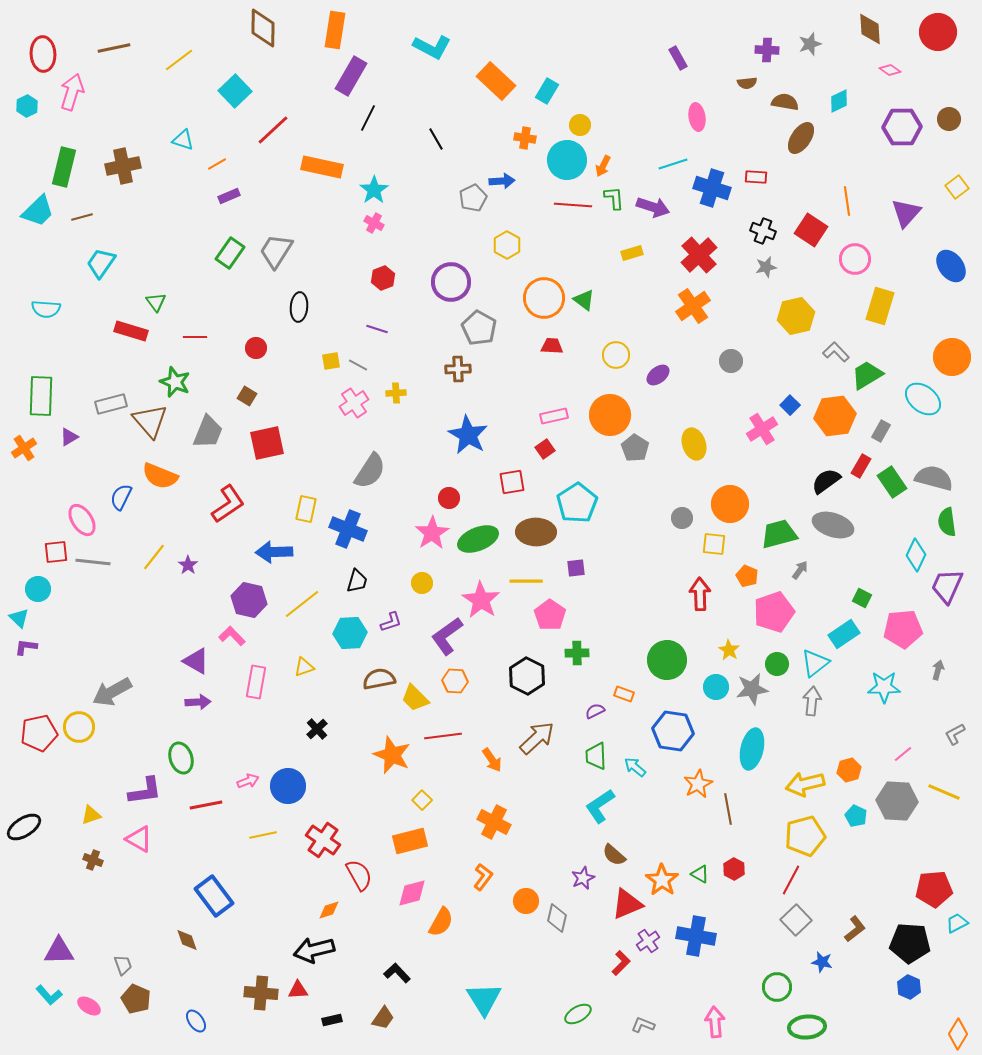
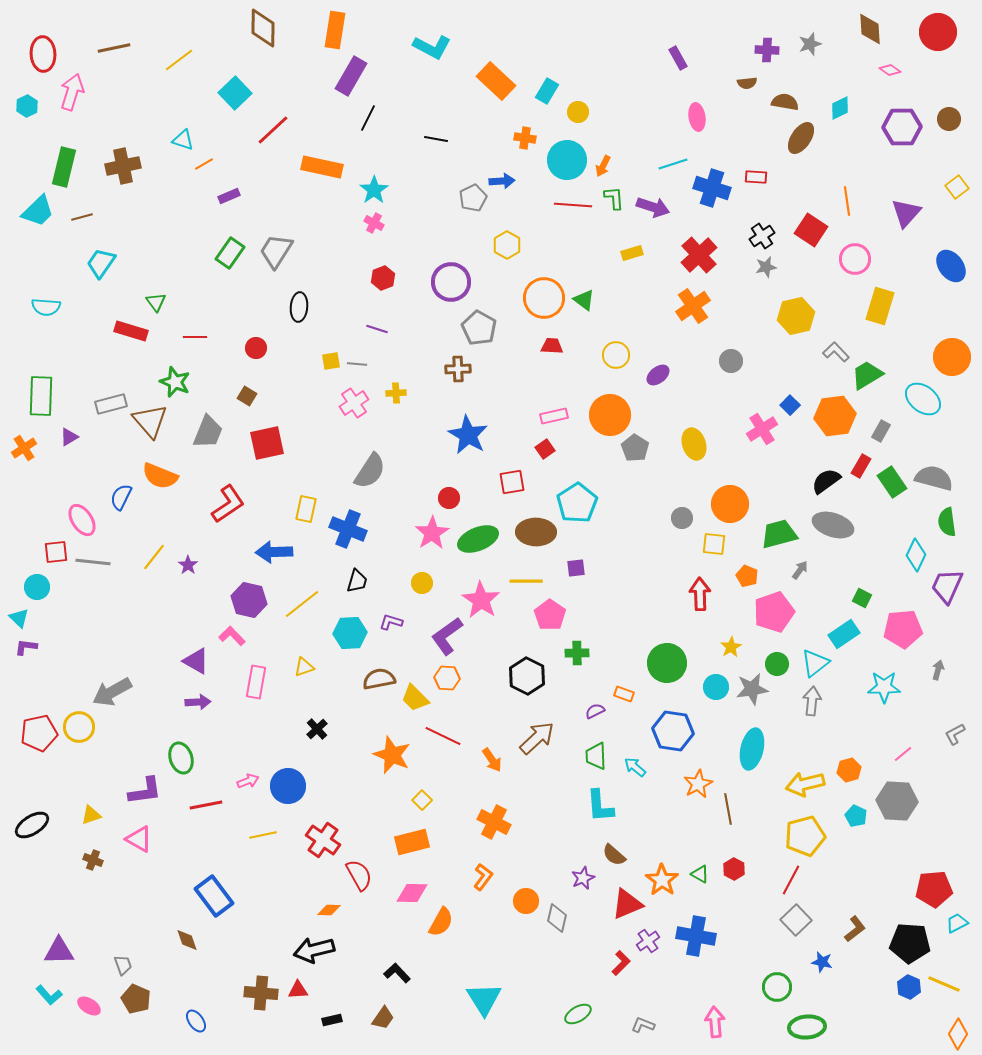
cyan square at (235, 91): moved 2 px down
cyan diamond at (839, 101): moved 1 px right, 7 px down
yellow circle at (580, 125): moved 2 px left, 13 px up
black line at (436, 139): rotated 50 degrees counterclockwise
orange line at (217, 164): moved 13 px left
black cross at (763, 231): moved 1 px left, 5 px down; rotated 35 degrees clockwise
cyan semicircle at (46, 309): moved 2 px up
gray line at (358, 365): moved 1 px left, 1 px up; rotated 24 degrees counterclockwise
cyan circle at (38, 589): moved 1 px left, 2 px up
purple L-shape at (391, 622): rotated 145 degrees counterclockwise
yellow star at (729, 650): moved 2 px right, 3 px up; rotated 10 degrees clockwise
green circle at (667, 660): moved 3 px down
orange hexagon at (455, 681): moved 8 px left, 3 px up
red line at (443, 736): rotated 33 degrees clockwise
yellow line at (944, 792): moved 192 px down
cyan L-shape at (600, 806): rotated 60 degrees counterclockwise
black ellipse at (24, 827): moved 8 px right, 2 px up
orange rectangle at (410, 841): moved 2 px right, 1 px down
pink diamond at (412, 893): rotated 16 degrees clockwise
orange diamond at (329, 910): rotated 20 degrees clockwise
